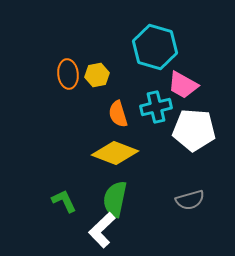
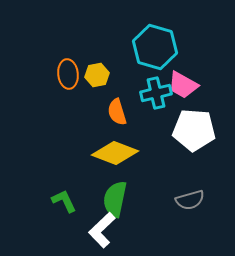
cyan cross: moved 14 px up
orange semicircle: moved 1 px left, 2 px up
